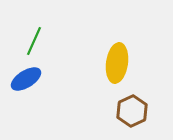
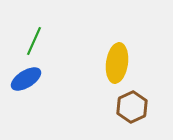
brown hexagon: moved 4 px up
